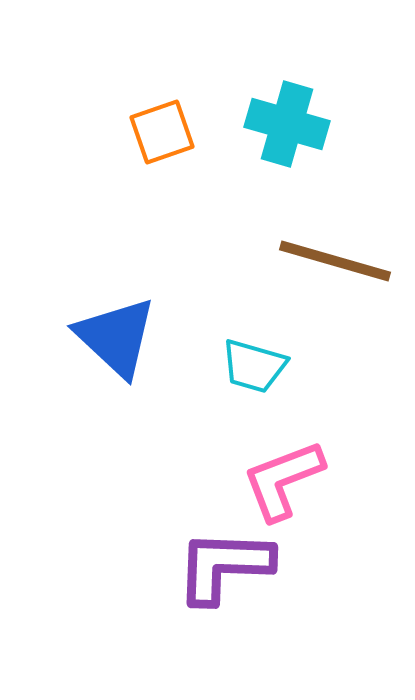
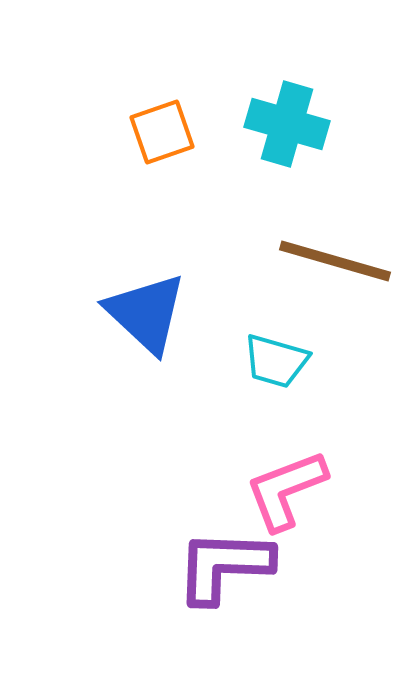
blue triangle: moved 30 px right, 24 px up
cyan trapezoid: moved 22 px right, 5 px up
pink L-shape: moved 3 px right, 10 px down
